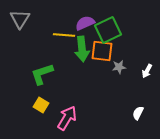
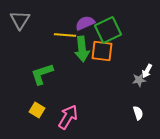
gray triangle: moved 1 px down
yellow line: moved 1 px right
gray star: moved 20 px right, 13 px down
yellow square: moved 4 px left, 5 px down
white semicircle: rotated 136 degrees clockwise
pink arrow: moved 1 px right, 1 px up
